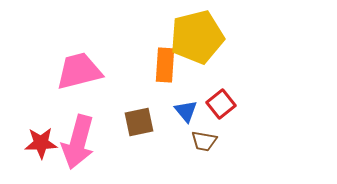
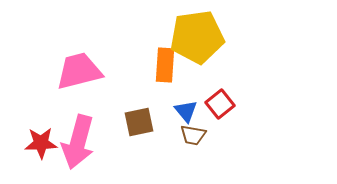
yellow pentagon: rotated 6 degrees clockwise
red square: moved 1 px left
brown trapezoid: moved 11 px left, 6 px up
